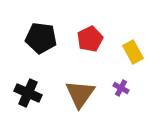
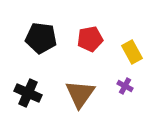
red pentagon: rotated 15 degrees clockwise
yellow rectangle: moved 1 px left
purple cross: moved 4 px right, 2 px up
